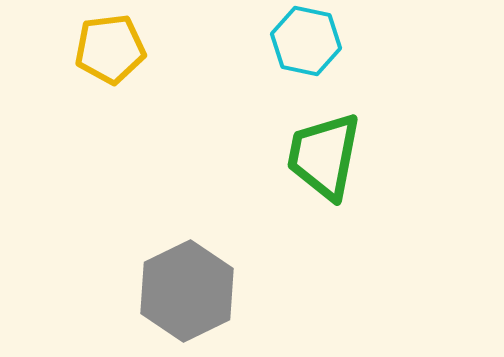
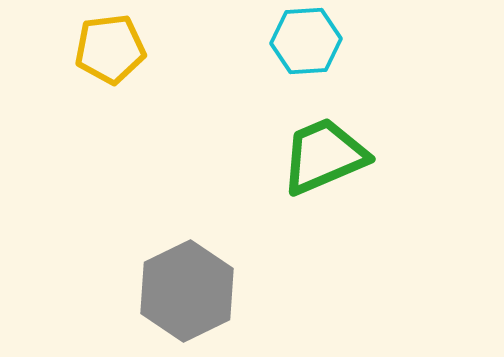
cyan hexagon: rotated 16 degrees counterclockwise
green trapezoid: rotated 56 degrees clockwise
